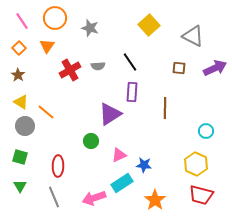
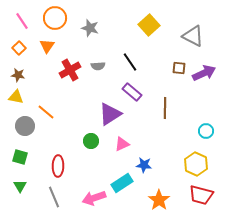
purple arrow: moved 11 px left, 5 px down
brown star: rotated 24 degrees counterclockwise
purple rectangle: rotated 54 degrees counterclockwise
yellow triangle: moved 5 px left, 5 px up; rotated 21 degrees counterclockwise
pink triangle: moved 3 px right, 11 px up
orange star: moved 4 px right
